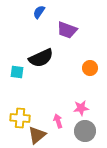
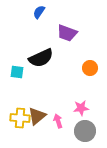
purple trapezoid: moved 3 px down
brown triangle: moved 19 px up
